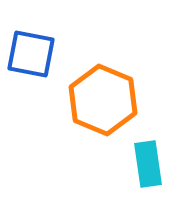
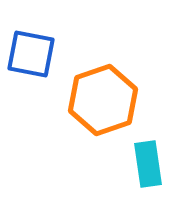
orange hexagon: rotated 18 degrees clockwise
